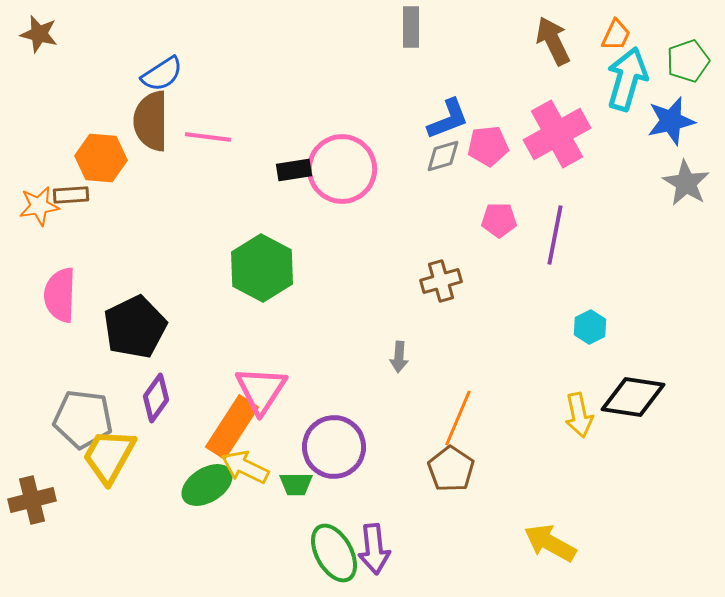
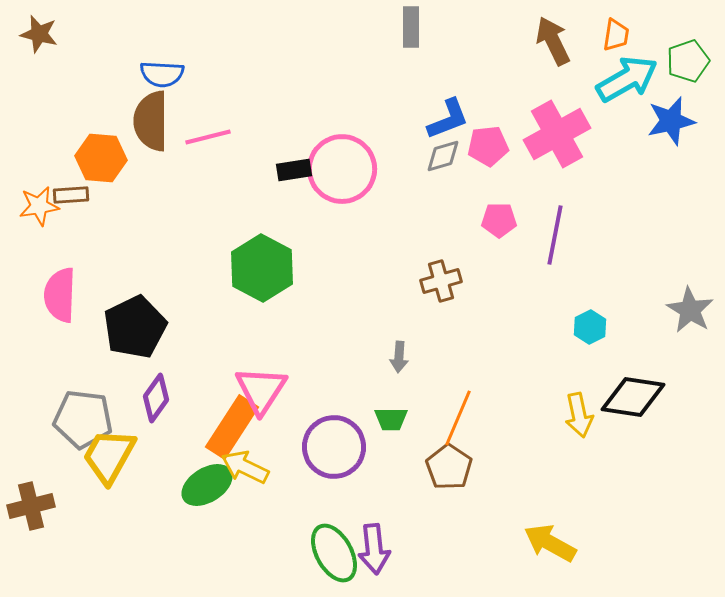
orange trapezoid at (616, 35): rotated 16 degrees counterclockwise
blue semicircle at (162, 74): rotated 36 degrees clockwise
cyan arrow at (627, 79): rotated 44 degrees clockwise
pink line at (208, 137): rotated 21 degrees counterclockwise
gray star at (686, 183): moved 4 px right, 127 px down
brown pentagon at (451, 469): moved 2 px left, 2 px up
green trapezoid at (296, 484): moved 95 px right, 65 px up
brown cross at (32, 500): moved 1 px left, 6 px down
